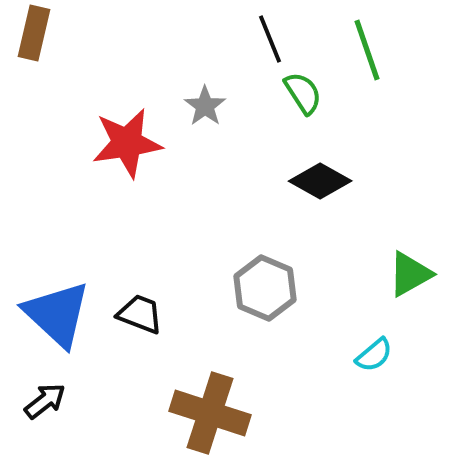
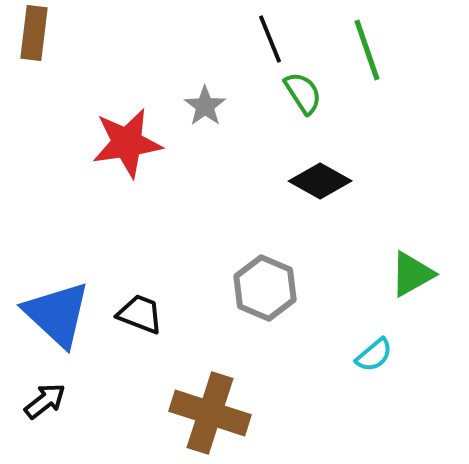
brown rectangle: rotated 6 degrees counterclockwise
green triangle: moved 2 px right
